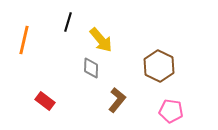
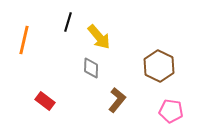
yellow arrow: moved 2 px left, 3 px up
